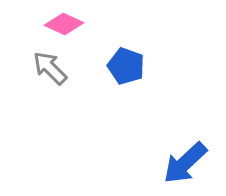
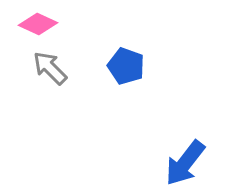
pink diamond: moved 26 px left
blue arrow: rotated 9 degrees counterclockwise
